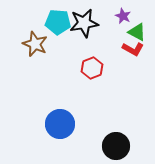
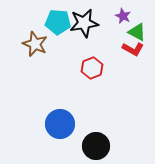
black circle: moved 20 px left
